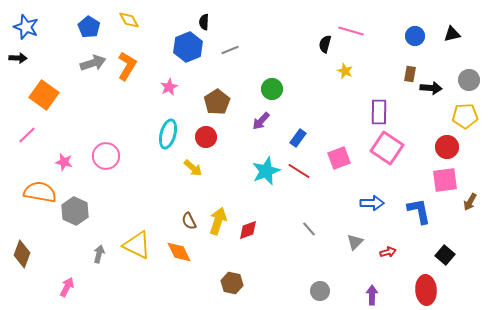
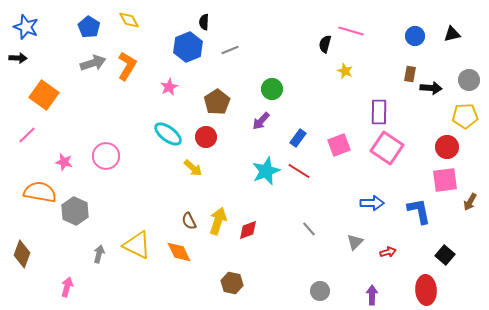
cyan ellipse at (168, 134): rotated 68 degrees counterclockwise
pink square at (339, 158): moved 13 px up
pink arrow at (67, 287): rotated 12 degrees counterclockwise
